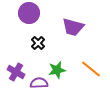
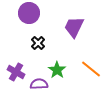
purple trapezoid: moved 1 px right; rotated 100 degrees clockwise
green star: rotated 24 degrees counterclockwise
purple semicircle: moved 1 px down
